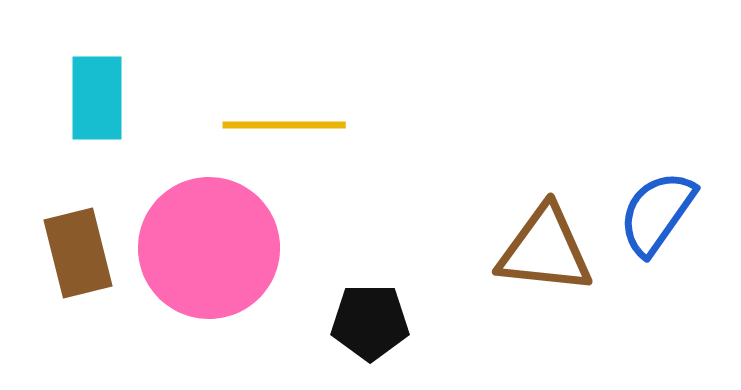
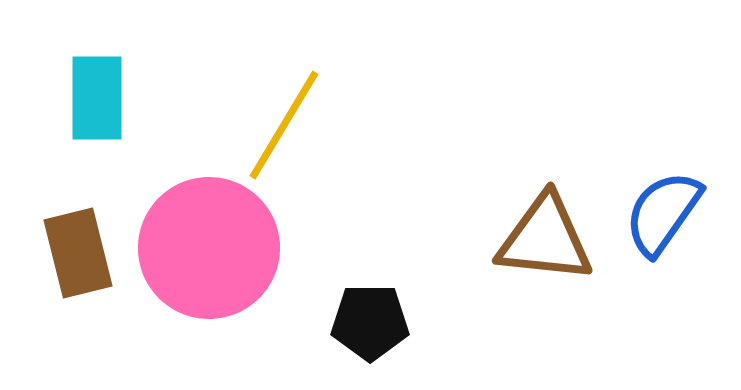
yellow line: rotated 59 degrees counterclockwise
blue semicircle: moved 6 px right
brown triangle: moved 11 px up
